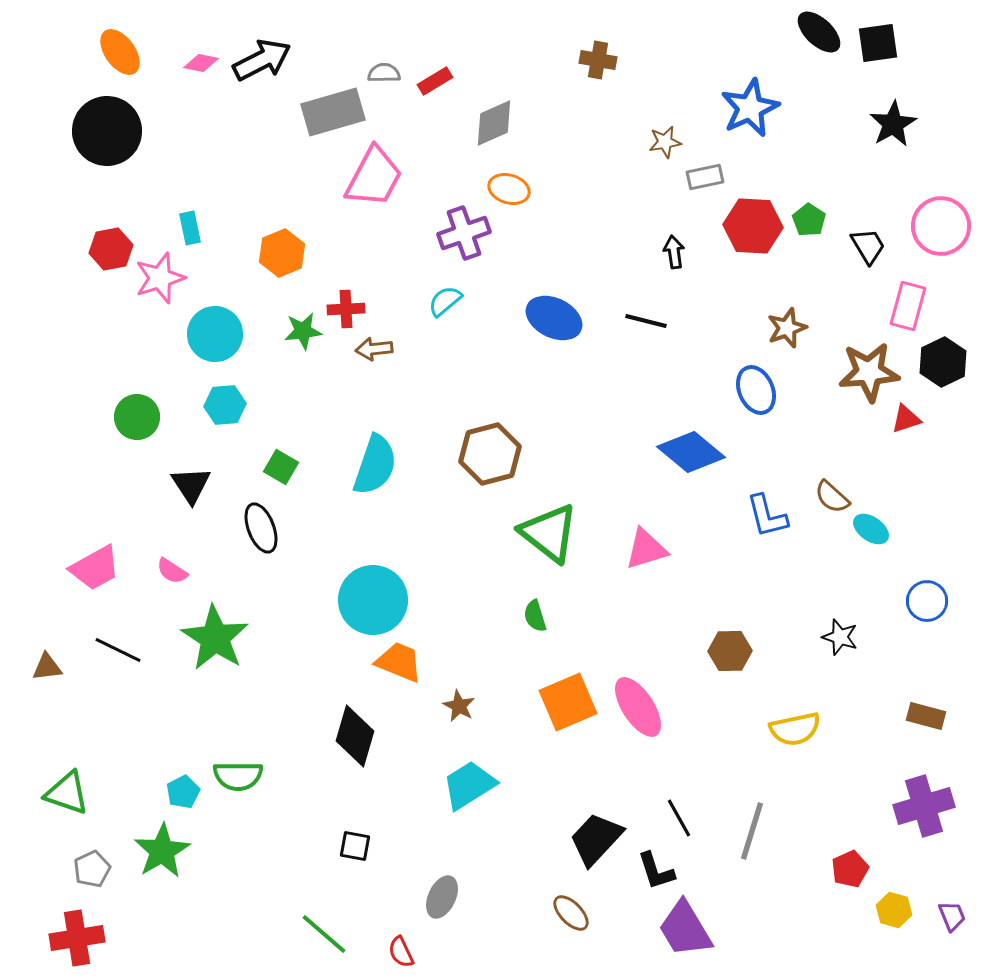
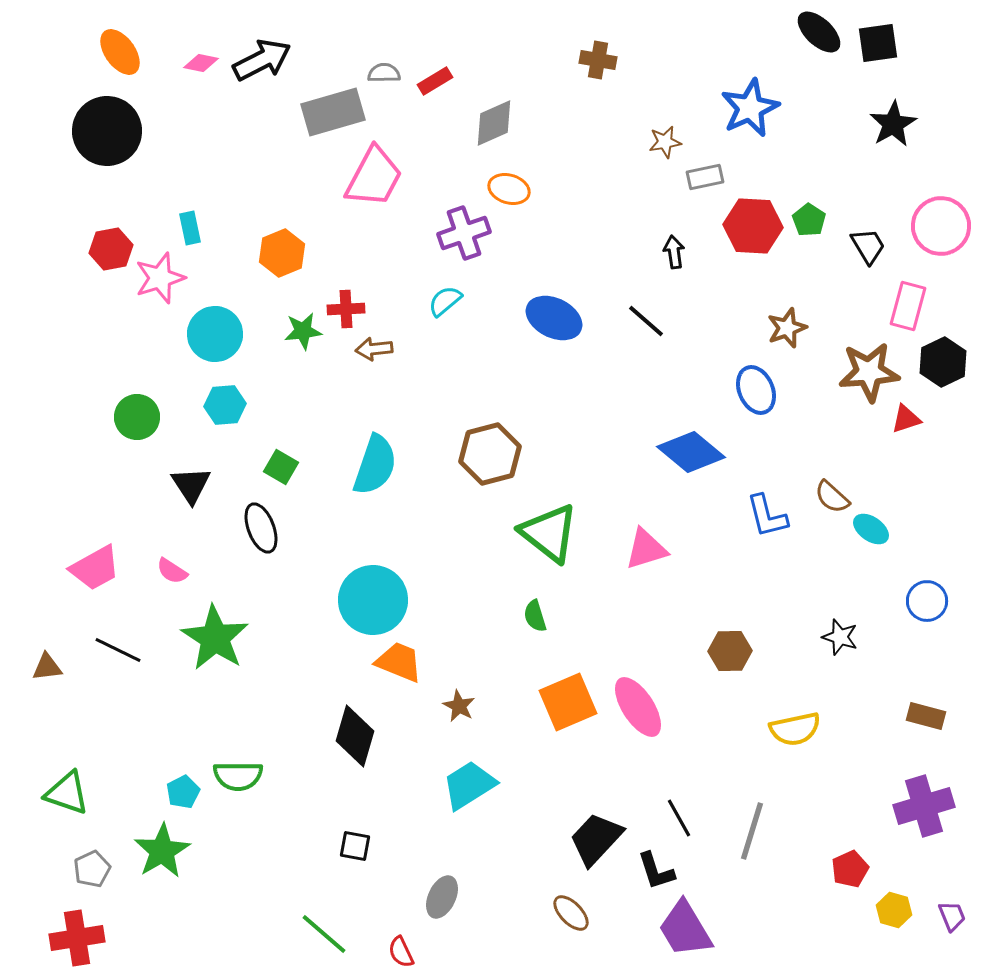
black line at (646, 321): rotated 27 degrees clockwise
